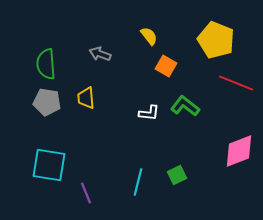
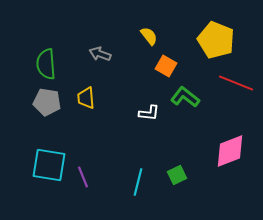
green L-shape: moved 9 px up
pink diamond: moved 9 px left
purple line: moved 3 px left, 16 px up
